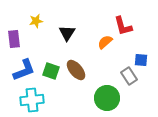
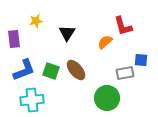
gray rectangle: moved 4 px left, 3 px up; rotated 66 degrees counterclockwise
